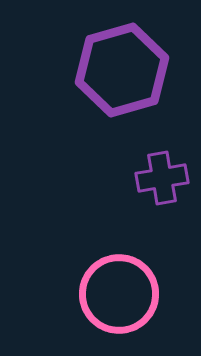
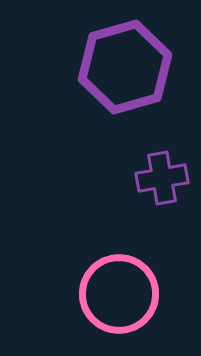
purple hexagon: moved 3 px right, 3 px up
